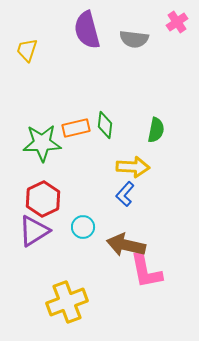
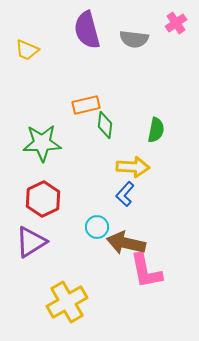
pink cross: moved 1 px left, 1 px down
yellow trapezoid: rotated 85 degrees counterclockwise
orange rectangle: moved 10 px right, 23 px up
cyan circle: moved 14 px right
purple triangle: moved 3 px left, 11 px down
brown arrow: moved 2 px up
yellow cross: rotated 9 degrees counterclockwise
